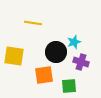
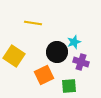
black circle: moved 1 px right
yellow square: rotated 25 degrees clockwise
orange square: rotated 18 degrees counterclockwise
